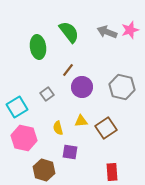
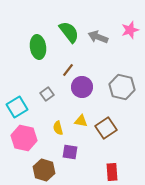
gray arrow: moved 9 px left, 5 px down
yellow triangle: rotated 16 degrees clockwise
